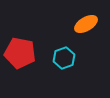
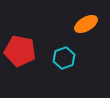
red pentagon: moved 2 px up
